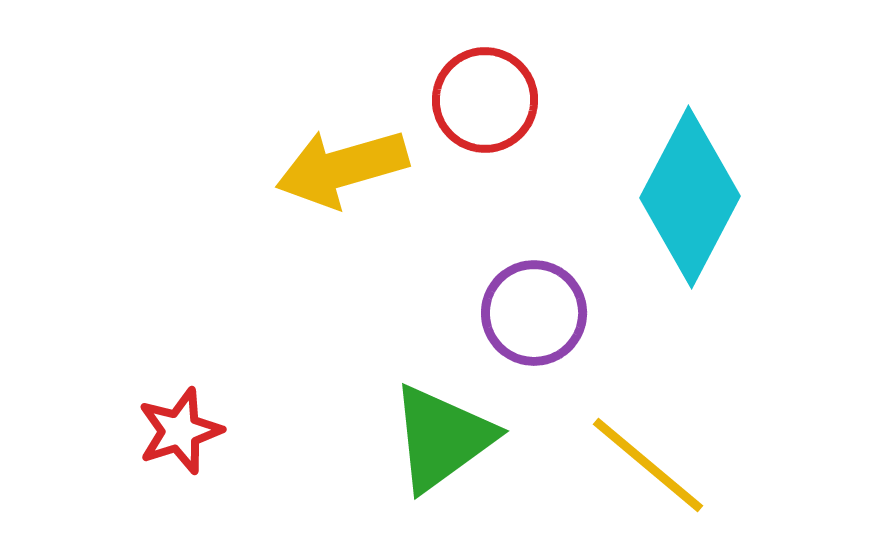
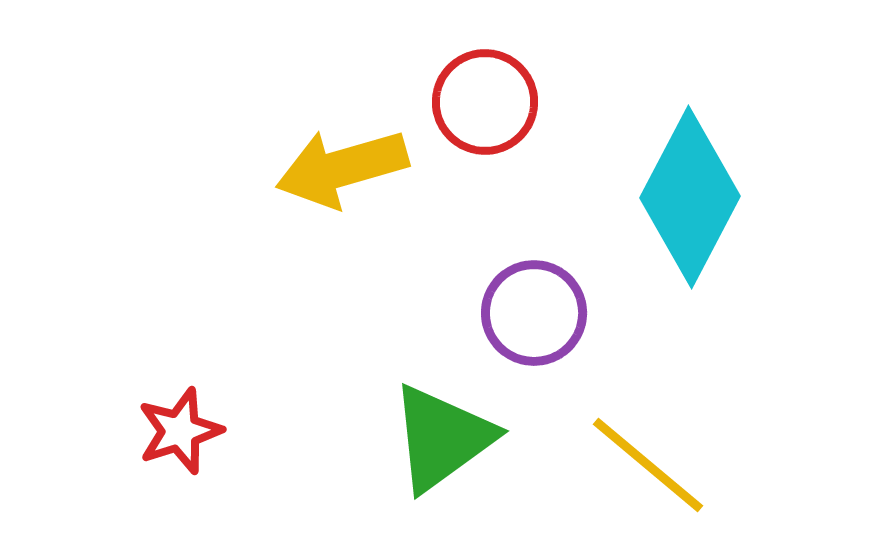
red circle: moved 2 px down
